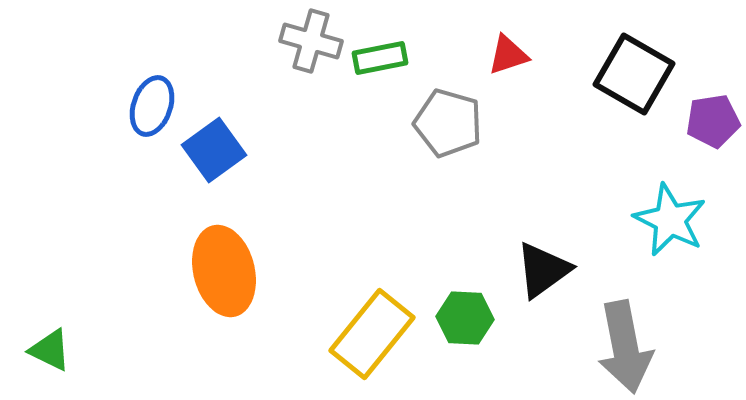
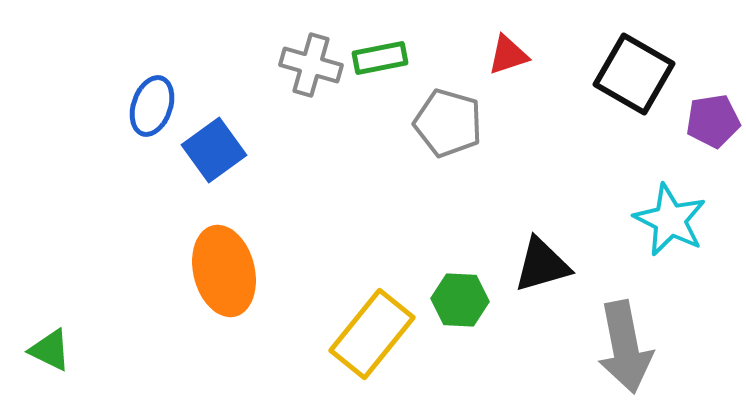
gray cross: moved 24 px down
black triangle: moved 1 px left, 5 px up; rotated 20 degrees clockwise
green hexagon: moved 5 px left, 18 px up
